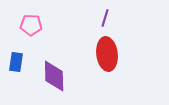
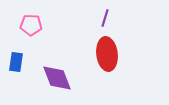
purple diamond: moved 3 px right, 2 px down; rotated 20 degrees counterclockwise
